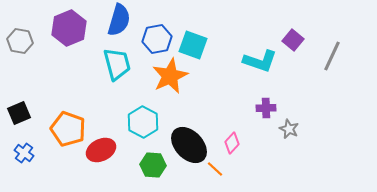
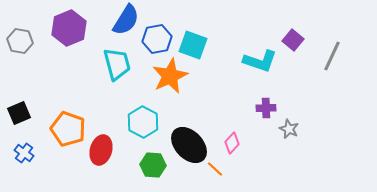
blue semicircle: moved 7 px right; rotated 16 degrees clockwise
red ellipse: rotated 48 degrees counterclockwise
